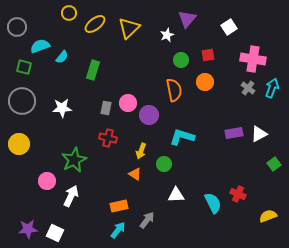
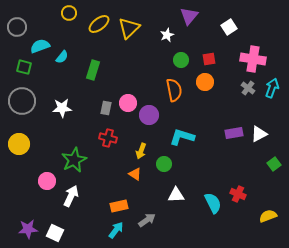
purple triangle at (187, 19): moved 2 px right, 3 px up
yellow ellipse at (95, 24): moved 4 px right
red square at (208, 55): moved 1 px right, 4 px down
gray arrow at (147, 220): rotated 18 degrees clockwise
cyan arrow at (118, 230): moved 2 px left
